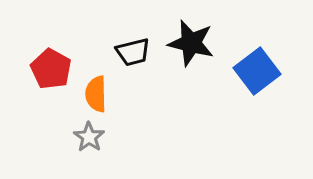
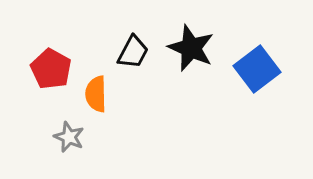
black star: moved 5 px down; rotated 9 degrees clockwise
black trapezoid: rotated 48 degrees counterclockwise
blue square: moved 2 px up
gray star: moved 20 px left; rotated 12 degrees counterclockwise
